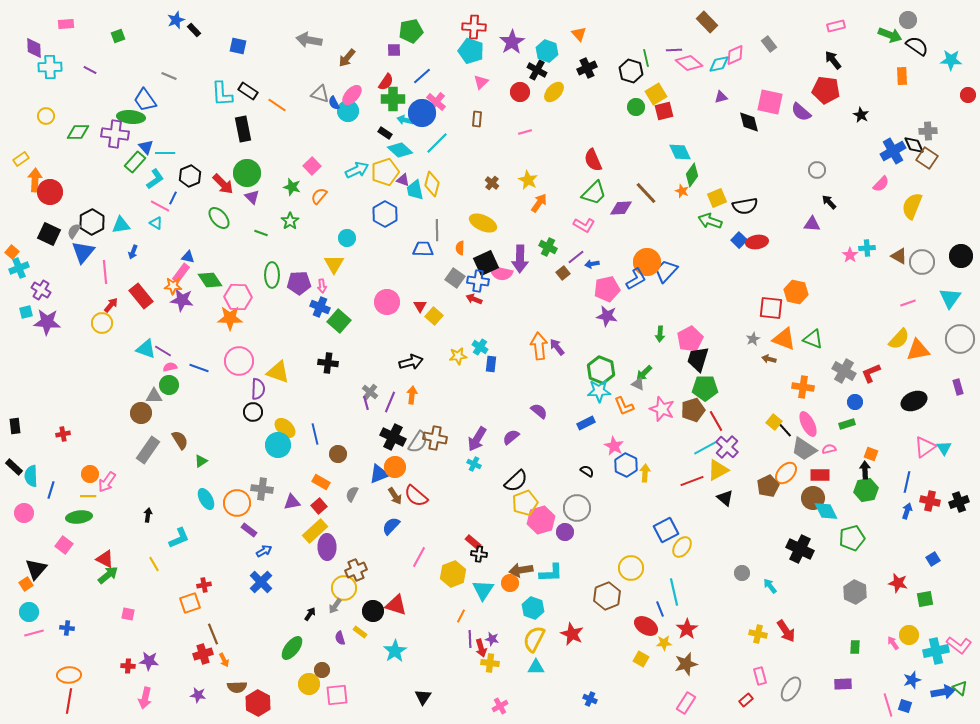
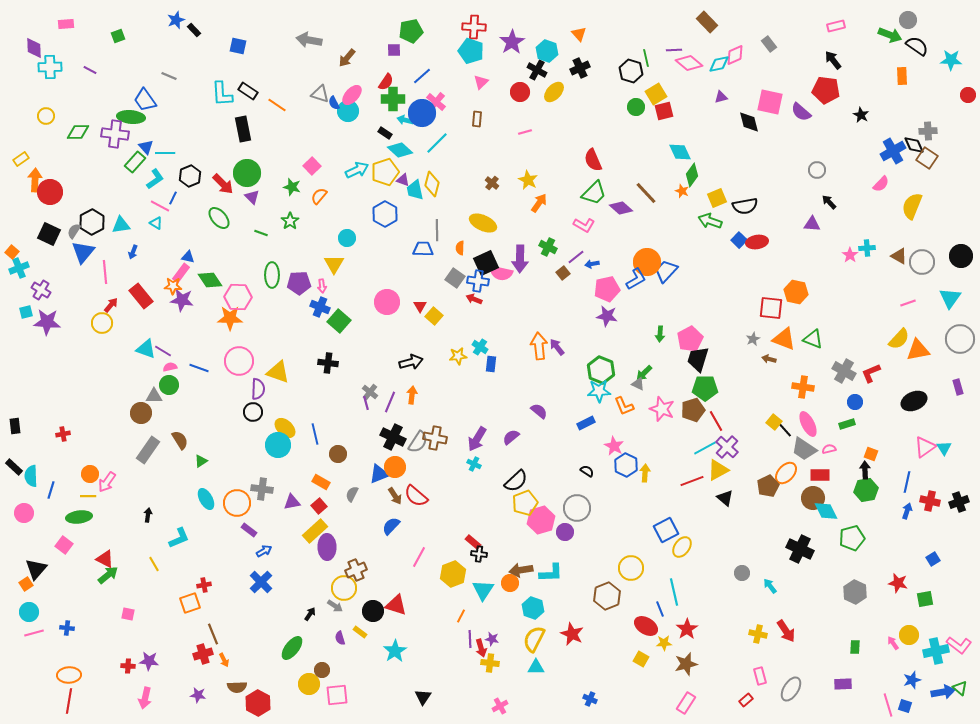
black cross at (587, 68): moved 7 px left
purple diamond at (621, 208): rotated 45 degrees clockwise
gray arrow at (335, 606): rotated 91 degrees counterclockwise
